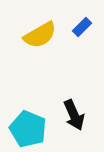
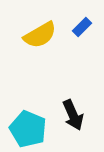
black arrow: moved 1 px left
